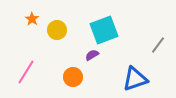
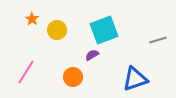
gray line: moved 5 px up; rotated 36 degrees clockwise
